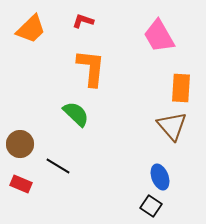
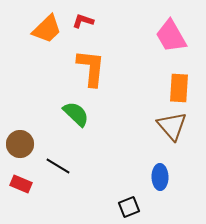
orange trapezoid: moved 16 px right
pink trapezoid: moved 12 px right
orange rectangle: moved 2 px left
blue ellipse: rotated 20 degrees clockwise
black square: moved 22 px left, 1 px down; rotated 35 degrees clockwise
